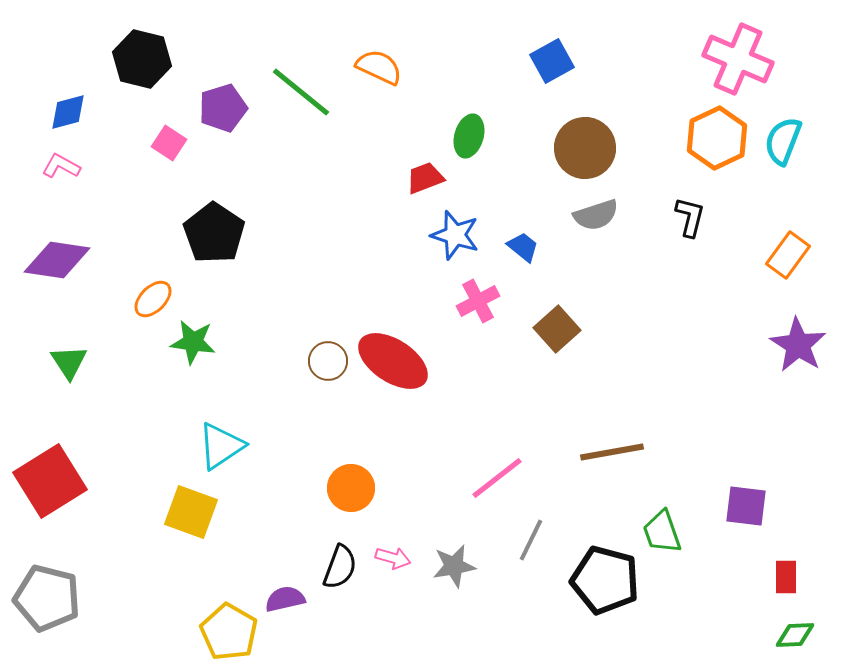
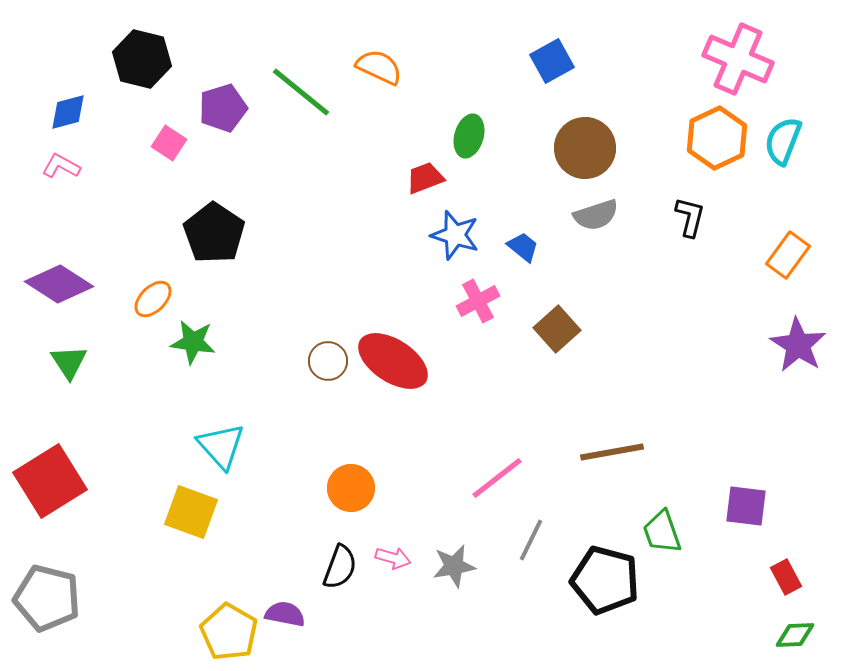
purple diamond at (57, 260): moved 2 px right, 24 px down; rotated 24 degrees clockwise
cyan triangle at (221, 446): rotated 38 degrees counterclockwise
red rectangle at (786, 577): rotated 28 degrees counterclockwise
purple semicircle at (285, 599): moved 15 px down; rotated 24 degrees clockwise
